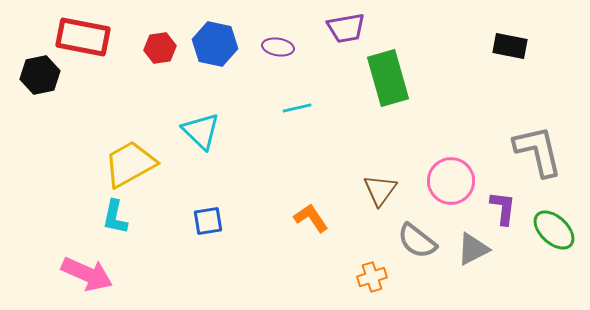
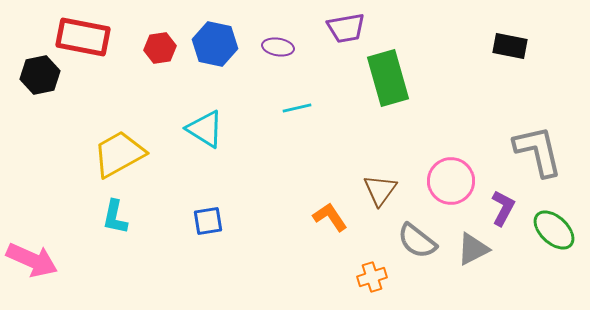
cyan triangle: moved 4 px right, 2 px up; rotated 12 degrees counterclockwise
yellow trapezoid: moved 11 px left, 10 px up
purple L-shape: rotated 21 degrees clockwise
orange L-shape: moved 19 px right, 1 px up
pink arrow: moved 55 px left, 14 px up
